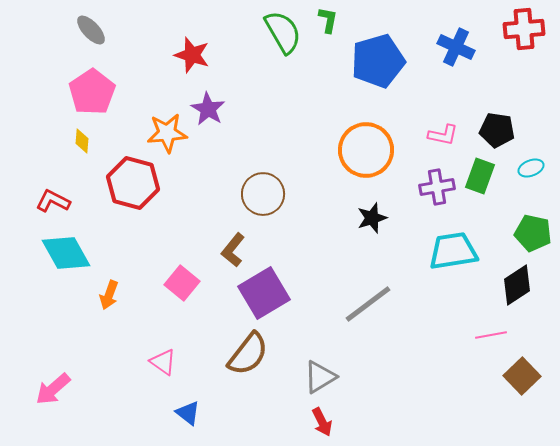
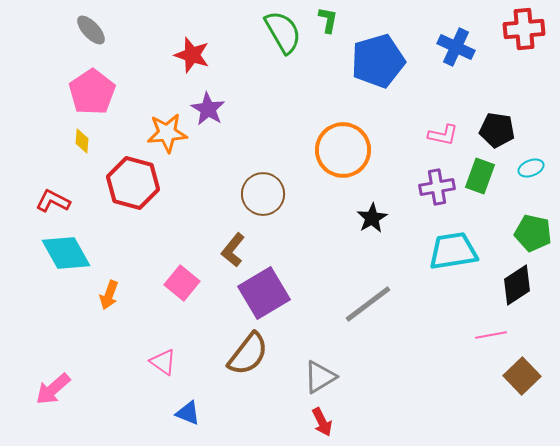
orange circle: moved 23 px left
black star: rotated 12 degrees counterclockwise
blue triangle: rotated 16 degrees counterclockwise
